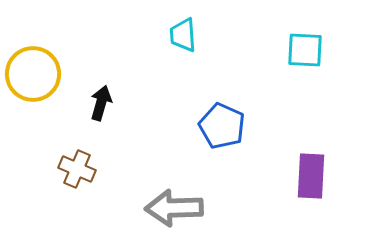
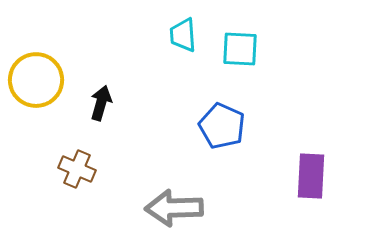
cyan square: moved 65 px left, 1 px up
yellow circle: moved 3 px right, 6 px down
